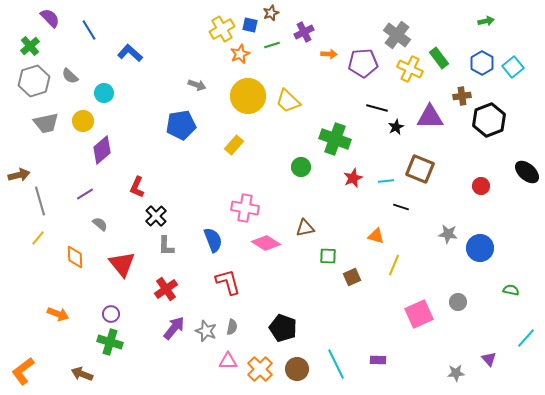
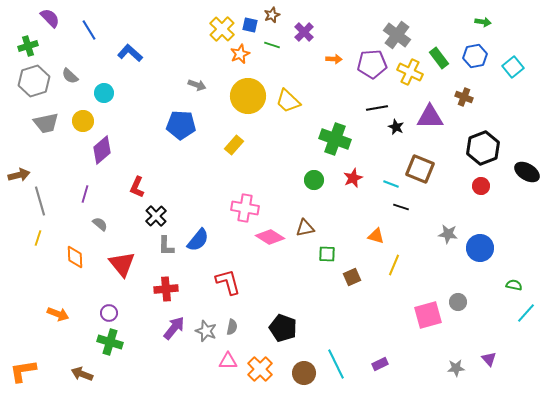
brown star at (271, 13): moved 1 px right, 2 px down
green arrow at (486, 21): moved 3 px left, 1 px down; rotated 21 degrees clockwise
yellow cross at (222, 29): rotated 15 degrees counterclockwise
purple cross at (304, 32): rotated 18 degrees counterclockwise
green line at (272, 45): rotated 35 degrees clockwise
green cross at (30, 46): moved 2 px left; rotated 24 degrees clockwise
orange arrow at (329, 54): moved 5 px right, 5 px down
purple pentagon at (363, 63): moved 9 px right, 1 px down
blue hexagon at (482, 63): moved 7 px left, 7 px up; rotated 20 degrees clockwise
yellow cross at (410, 69): moved 3 px down
brown cross at (462, 96): moved 2 px right, 1 px down; rotated 30 degrees clockwise
black line at (377, 108): rotated 25 degrees counterclockwise
black hexagon at (489, 120): moved 6 px left, 28 px down
blue pentagon at (181, 125): rotated 12 degrees clockwise
black star at (396, 127): rotated 21 degrees counterclockwise
green circle at (301, 167): moved 13 px right, 13 px down
black ellipse at (527, 172): rotated 10 degrees counterclockwise
cyan line at (386, 181): moved 5 px right, 3 px down; rotated 28 degrees clockwise
purple line at (85, 194): rotated 42 degrees counterclockwise
yellow line at (38, 238): rotated 21 degrees counterclockwise
blue semicircle at (213, 240): moved 15 px left; rotated 60 degrees clockwise
pink diamond at (266, 243): moved 4 px right, 6 px up
green square at (328, 256): moved 1 px left, 2 px up
red cross at (166, 289): rotated 30 degrees clockwise
green semicircle at (511, 290): moved 3 px right, 5 px up
purple circle at (111, 314): moved 2 px left, 1 px up
pink square at (419, 314): moved 9 px right, 1 px down; rotated 8 degrees clockwise
cyan line at (526, 338): moved 25 px up
purple rectangle at (378, 360): moved 2 px right, 4 px down; rotated 28 degrees counterclockwise
brown circle at (297, 369): moved 7 px right, 4 px down
orange L-shape at (23, 371): rotated 28 degrees clockwise
gray star at (456, 373): moved 5 px up
